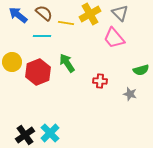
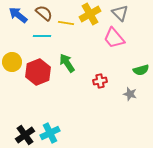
red cross: rotated 16 degrees counterclockwise
cyan cross: rotated 18 degrees clockwise
